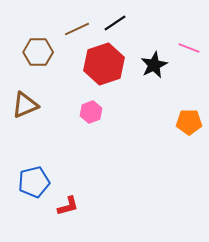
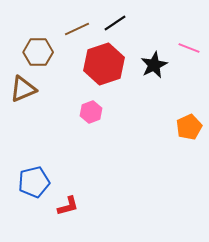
brown triangle: moved 2 px left, 16 px up
orange pentagon: moved 5 px down; rotated 25 degrees counterclockwise
